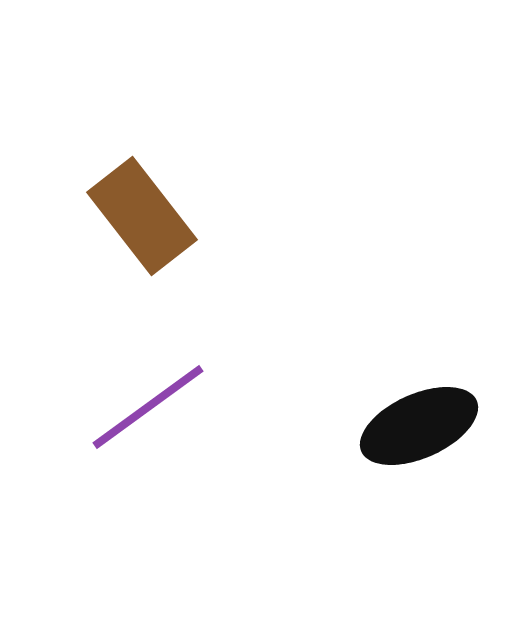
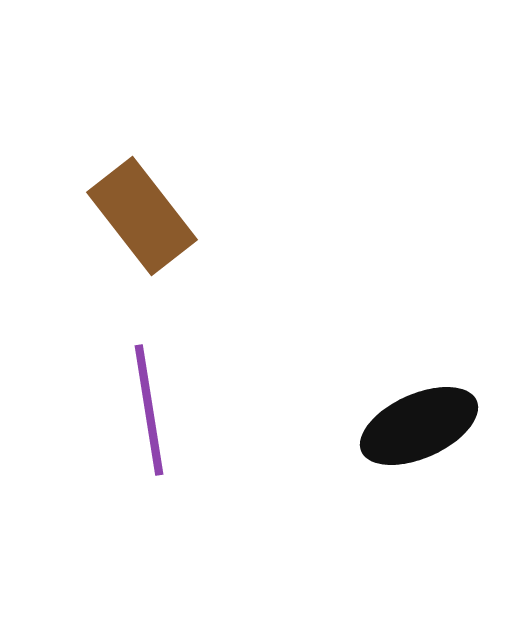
purple line: moved 1 px right, 3 px down; rotated 63 degrees counterclockwise
